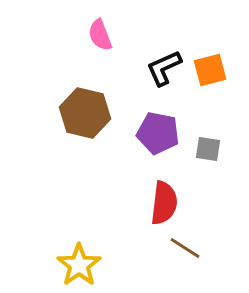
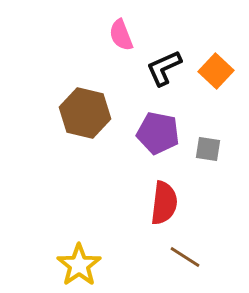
pink semicircle: moved 21 px right
orange square: moved 6 px right, 1 px down; rotated 32 degrees counterclockwise
brown line: moved 9 px down
